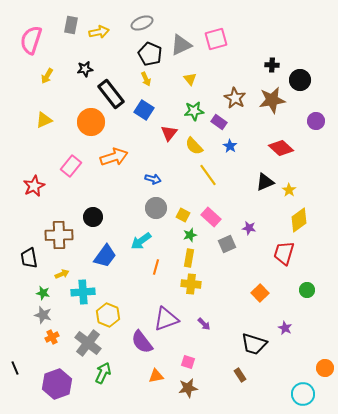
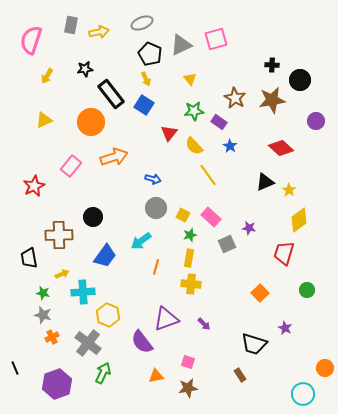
blue square at (144, 110): moved 5 px up
